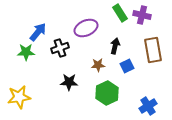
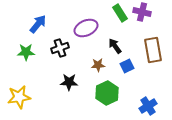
purple cross: moved 3 px up
blue arrow: moved 8 px up
black arrow: rotated 49 degrees counterclockwise
